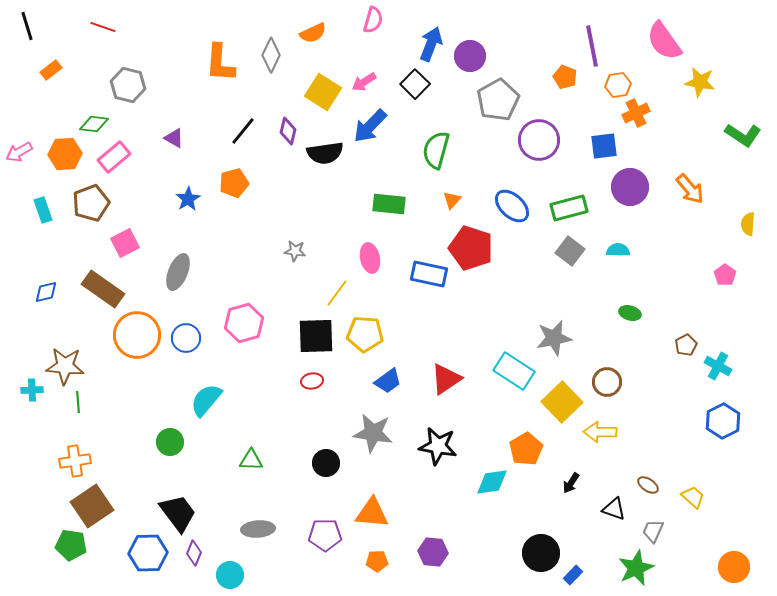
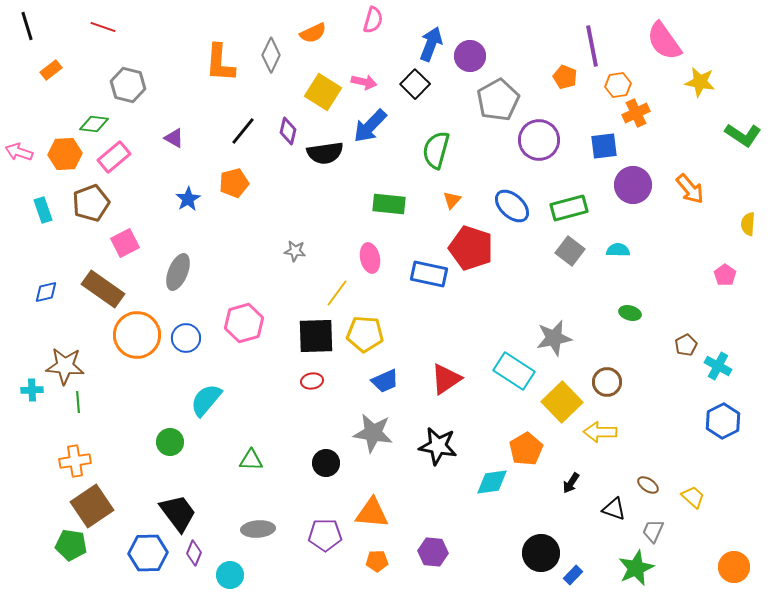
pink arrow at (364, 82): rotated 135 degrees counterclockwise
pink arrow at (19, 152): rotated 48 degrees clockwise
purple circle at (630, 187): moved 3 px right, 2 px up
blue trapezoid at (388, 381): moved 3 px left; rotated 12 degrees clockwise
